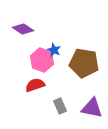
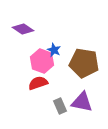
pink hexagon: moved 1 px down
red semicircle: moved 3 px right, 2 px up
purple triangle: moved 10 px left, 6 px up
